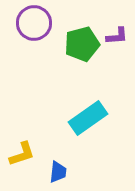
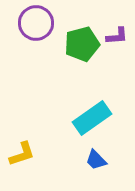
purple circle: moved 2 px right
cyan rectangle: moved 4 px right
blue trapezoid: moved 38 px right, 12 px up; rotated 130 degrees clockwise
